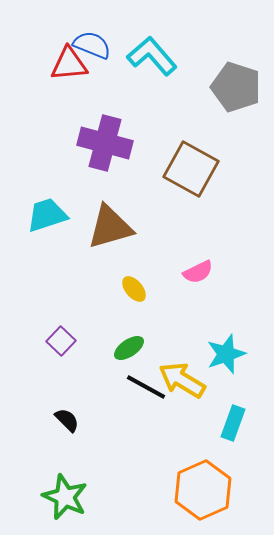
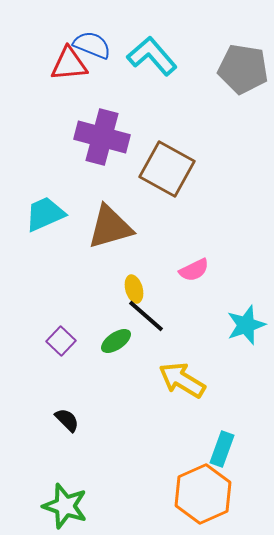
gray pentagon: moved 7 px right, 18 px up; rotated 9 degrees counterclockwise
purple cross: moved 3 px left, 6 px up
brown square: moved 24 px left
cyan trapezoid: moved 2 px left, 1 px up; rotated 6 degrees counterclockwise
pink semicircle: moved 4 px left, 2 px up
yellow ellipse: rotated 24 degrees clockwise
green ellipse: moved 13 px left, 7 px up
cyan star: moved 20 px right, 29 px up
black line: moved 71 px up; rotated 12 degrees clockwise
cyan rectangle: moved 11 px left, 26 px down
orange hexagon: moved 4 px down
green star: moved 9 px down; rotated 6 degrees counterclockwise
